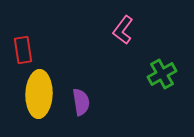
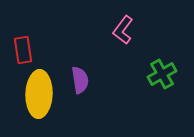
purple semicircle: moved 1 px left, 22 px up
